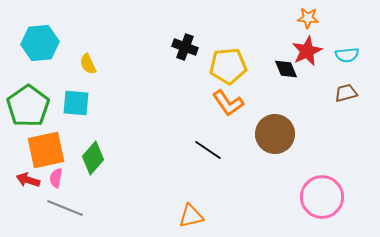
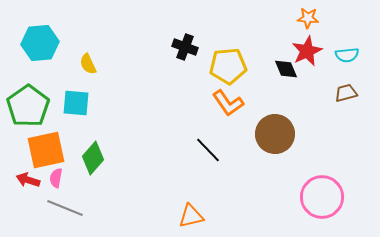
black line: rotated 12 degrees clockwise
